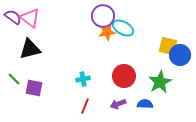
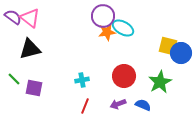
blue circle: moved 1 px right, 2 px up
cyan cross: moved 1 px left, 1 px down
blue semicircle: moved 2 px left, 1 px down; rotated 21 degrees clockwise
